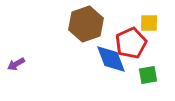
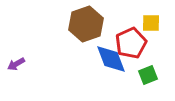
yellow square: moved 2 px right
green square: rotated 12 degrees counterclockwise
